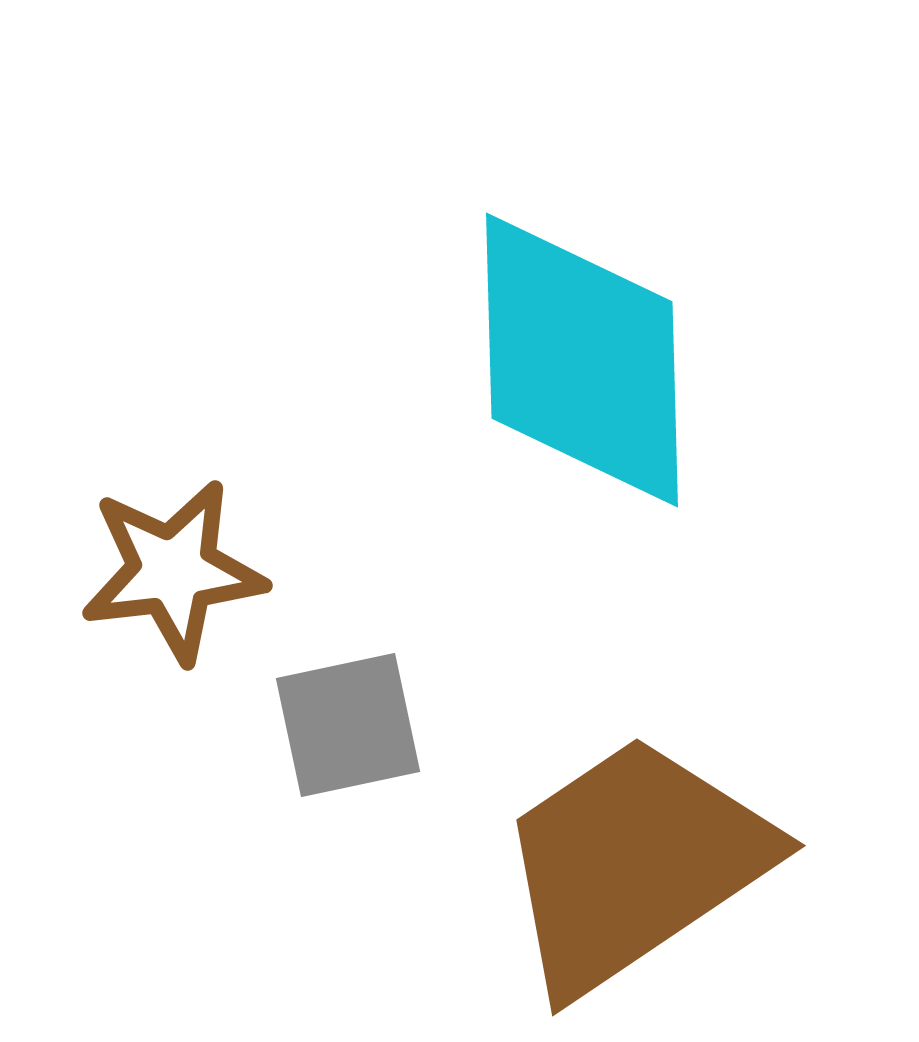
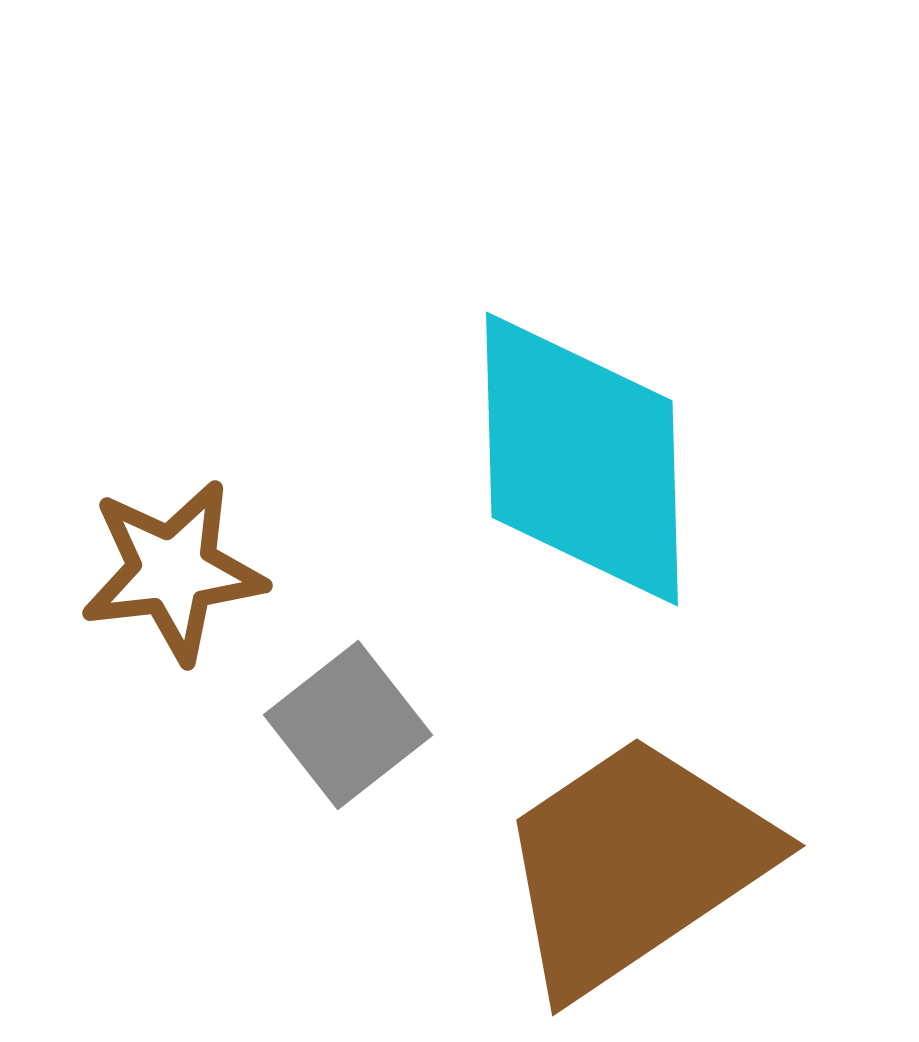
cyan diamond: moved 99 px down
gray square: rotated 26 degrees counterclockwise
